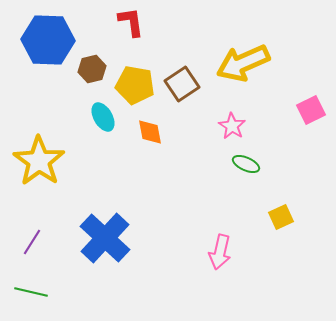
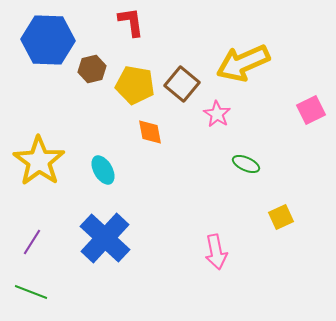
brown square: rotated 16 degrees counterclockwise
cyan ellipse: moved 53 px down
pink star: moved 15 px left, 12 px up
pink arrow: moved 4 px left; rotated 24 degrees counterclockwise
green line: rotated 8 degrees clockwise
